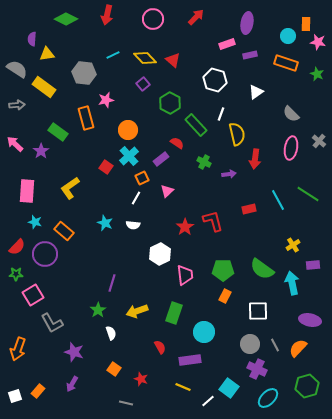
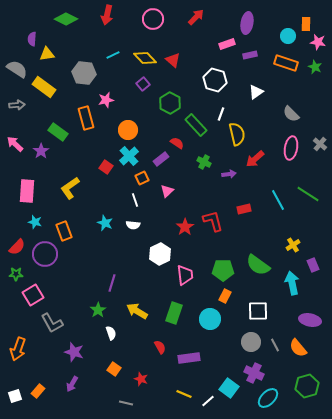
green star at (317, 74): moved 2 px left, 7 px up
gray cross at (319, 141): moved 1 px right, 3 px down
red arrow at (255, 159): rotated 42 degrees clockwise
white line at (136, 198): moved 1 px left, 2 px down; rotated 48 degrees counterclockwise
red rectangle at (249, 209): moved 5 px left
orange rectangle at (64, 231): rotated 30 degrees clockwise
purple rectangle at (313, 265): rotated 72 degrees clockwise
green semicircle at (262, 269): moved 4 px left, 4 px up
yellow arrow at (137, 311): rotated 50 degrees clockwise
cyan circle at (204, 332): moved 6 px right, 13 px up
gray circle at (250, 344): moved 1 px right, 2 px up
orange semicircle at (298, 348): rotated 84 degrees counterclockwise
purple rectangle at (190, 360): moved 1 px left, 2 px up
purple cross at (257, 369): moved 3 px left, 4 px down
yellow line at (183, 387): moved 1 px right, 7 px down
